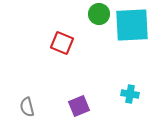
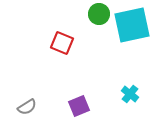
cyan square: rotated 9 degrees counterclockwise
cyan cross: rotated 30 degrees clockwise
gray semicircle: rotated 108 degrees counterclockwise
